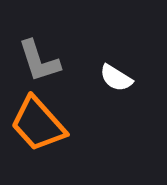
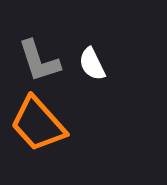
white semicircle: moved 24 px left, 14 px up; rotated 32 degrees clockwise
